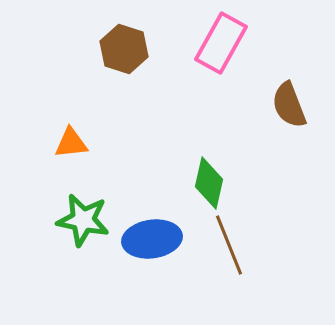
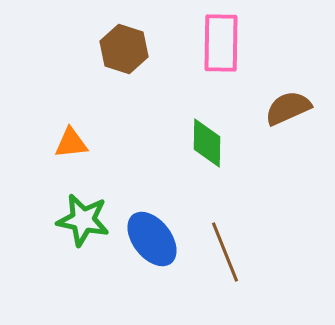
pink rectangle: rotated 28 degrees counterclockwise
brown semicircle: moved 1 px left, 3 px down; rotated 87 degrees clockwise
green diamond: moved 2 px left, 40 px up; rotated 12 degrees counterclockwise
blue ellipse: rotated 60 degrees clockwise
brown line: moved 4 px left, 7 px down
